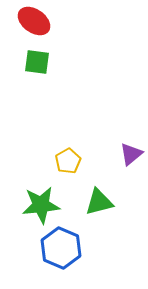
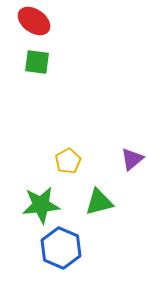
purple triangle: moved 1 px right, 5 px down
